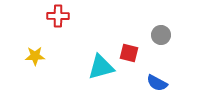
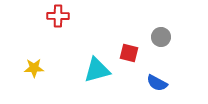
gray circle: moved 2 px down
yellow star: moved 1 px left, 12 px down
cyan triangle: moved 4 px left, 3 px down
